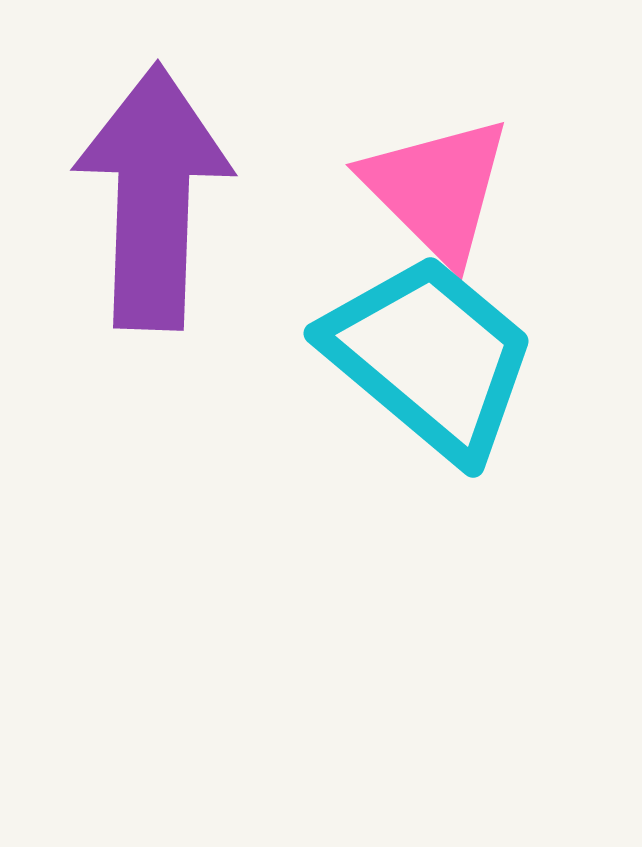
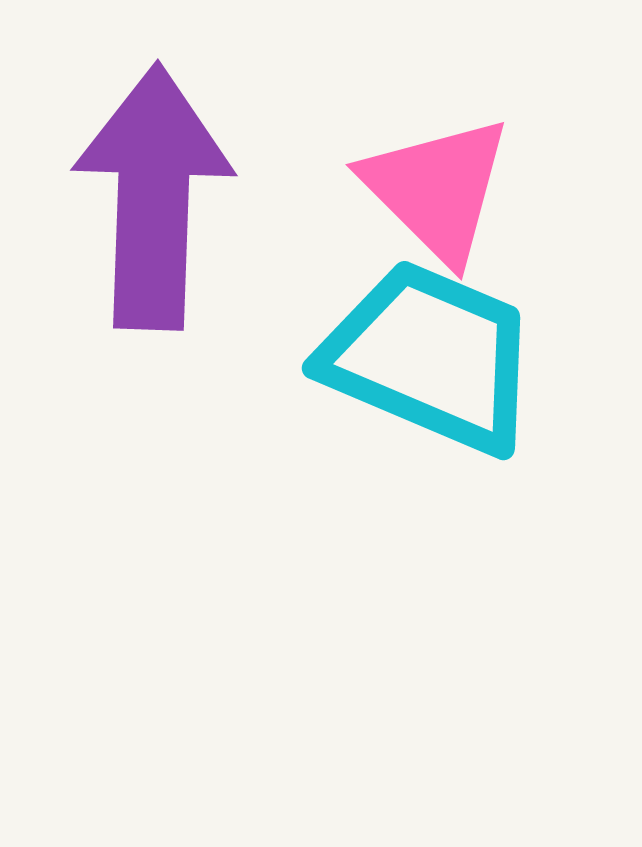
cyan trapezoid: rotated 17 degrees counterclockwise
